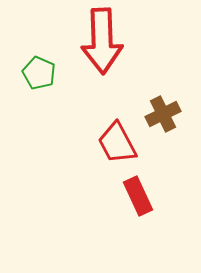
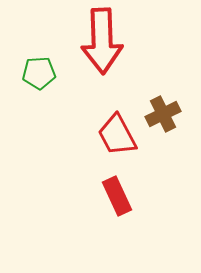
green pentagon: rotated 28 degrees counterclockwise
red trapezoid: moved 8 px up
red rectangle: moved 21 px left
